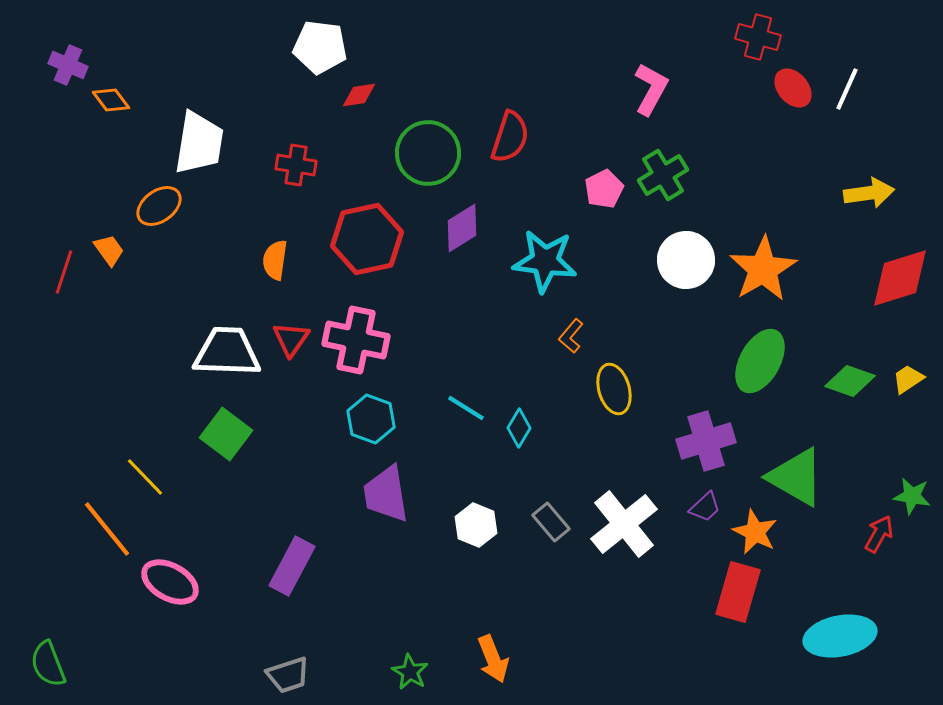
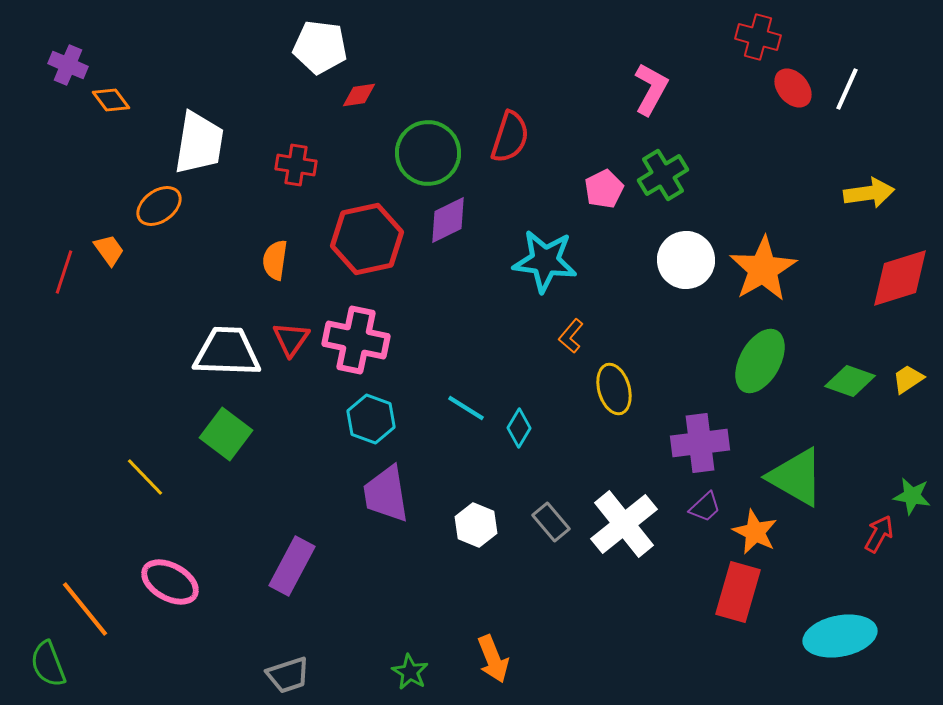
purple diamond at (462, 228): moved 14 px left, 8 px up; rotated 6 degrees clockwise
purple cross at (706, 441): moved 6 px left, 2 px down; rotated 10 degrees clockwise
orange line at (107, 529): moved 22 px left, 80 px down
